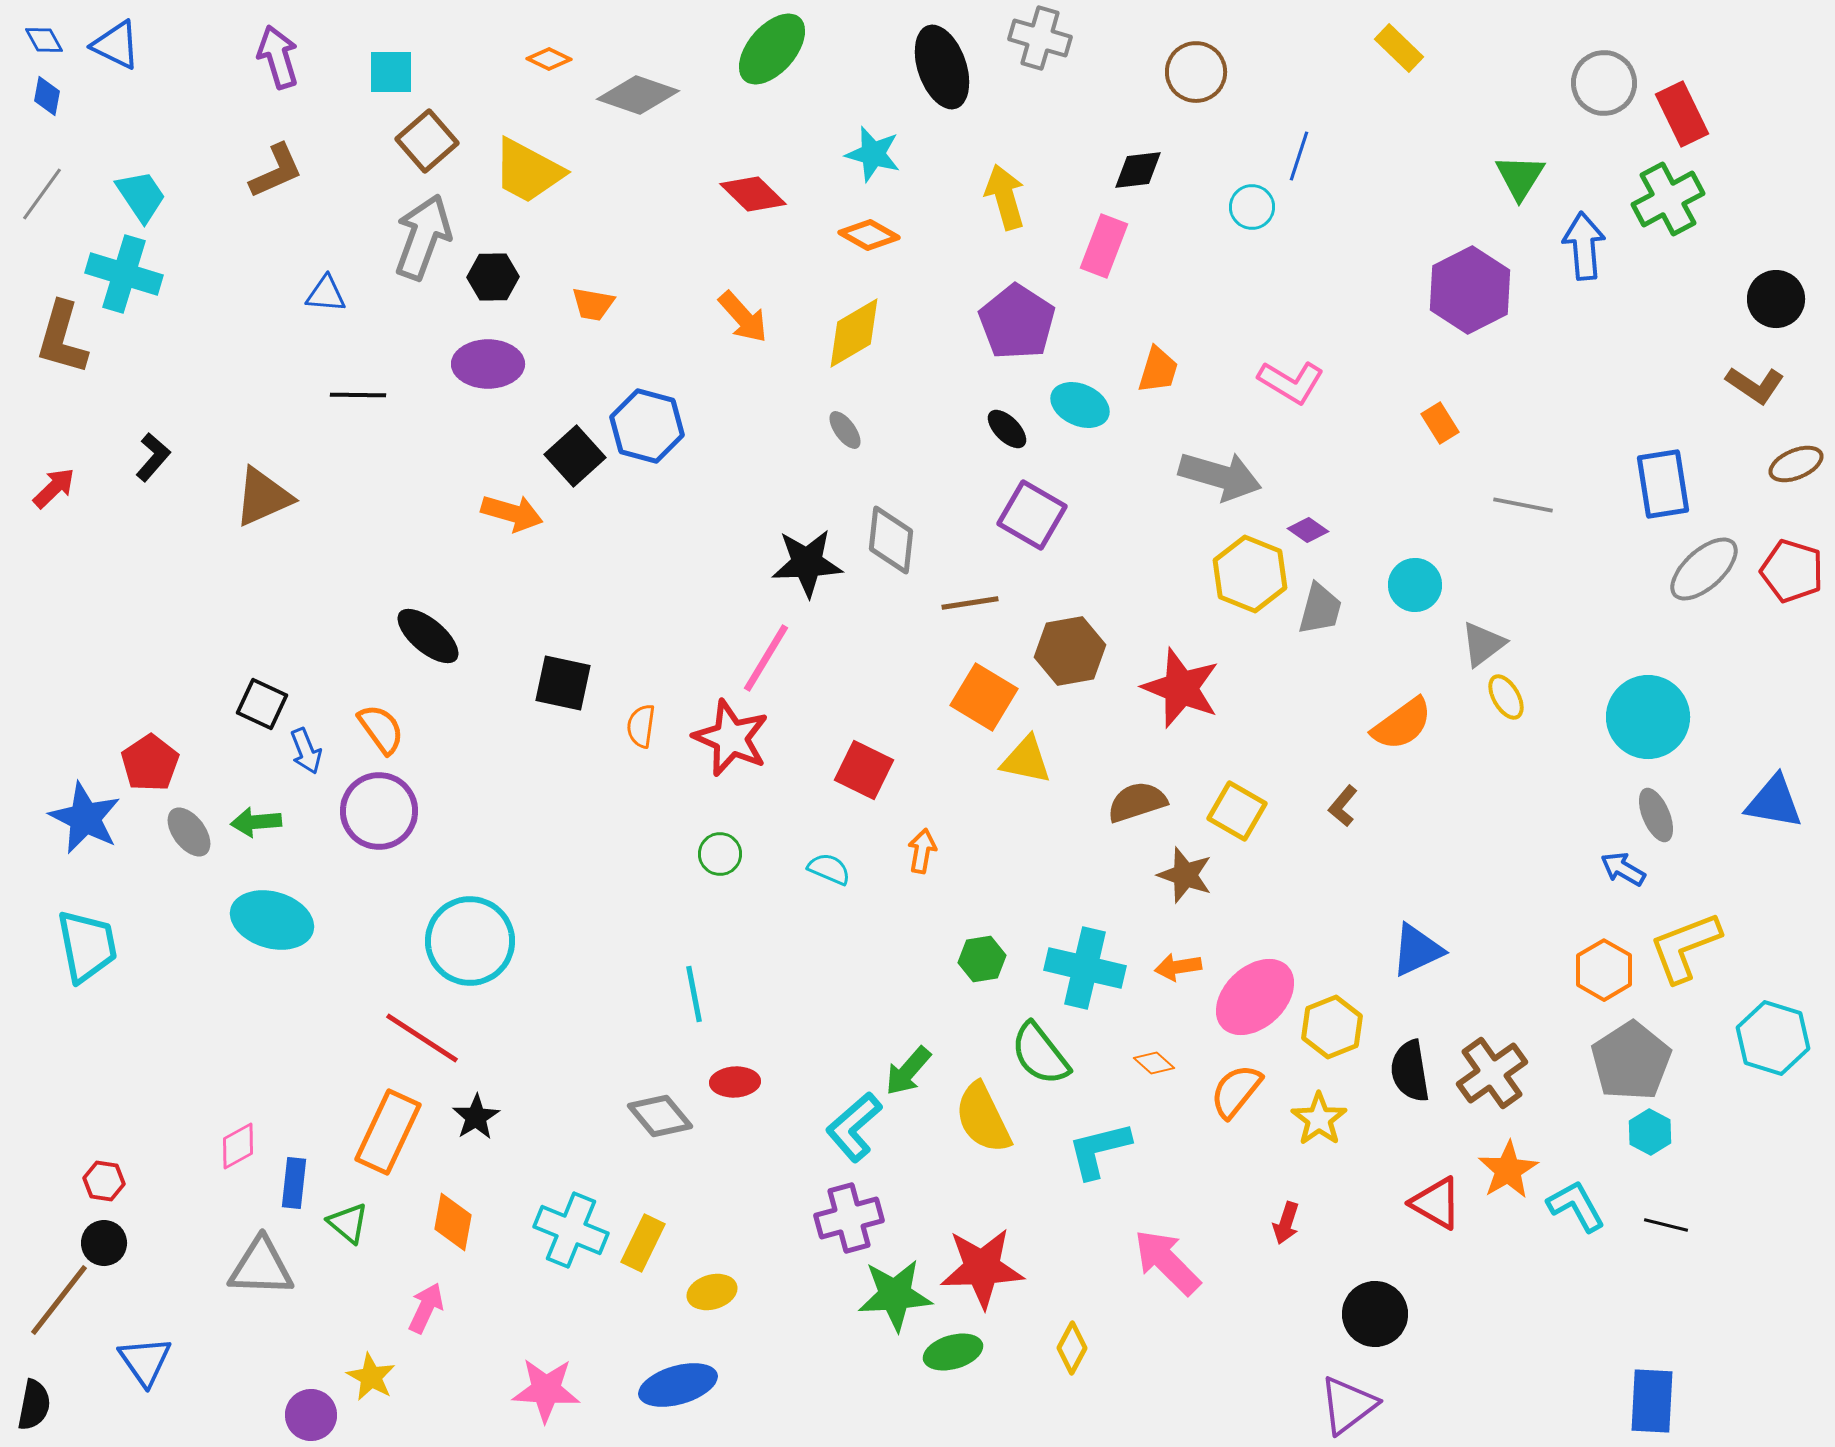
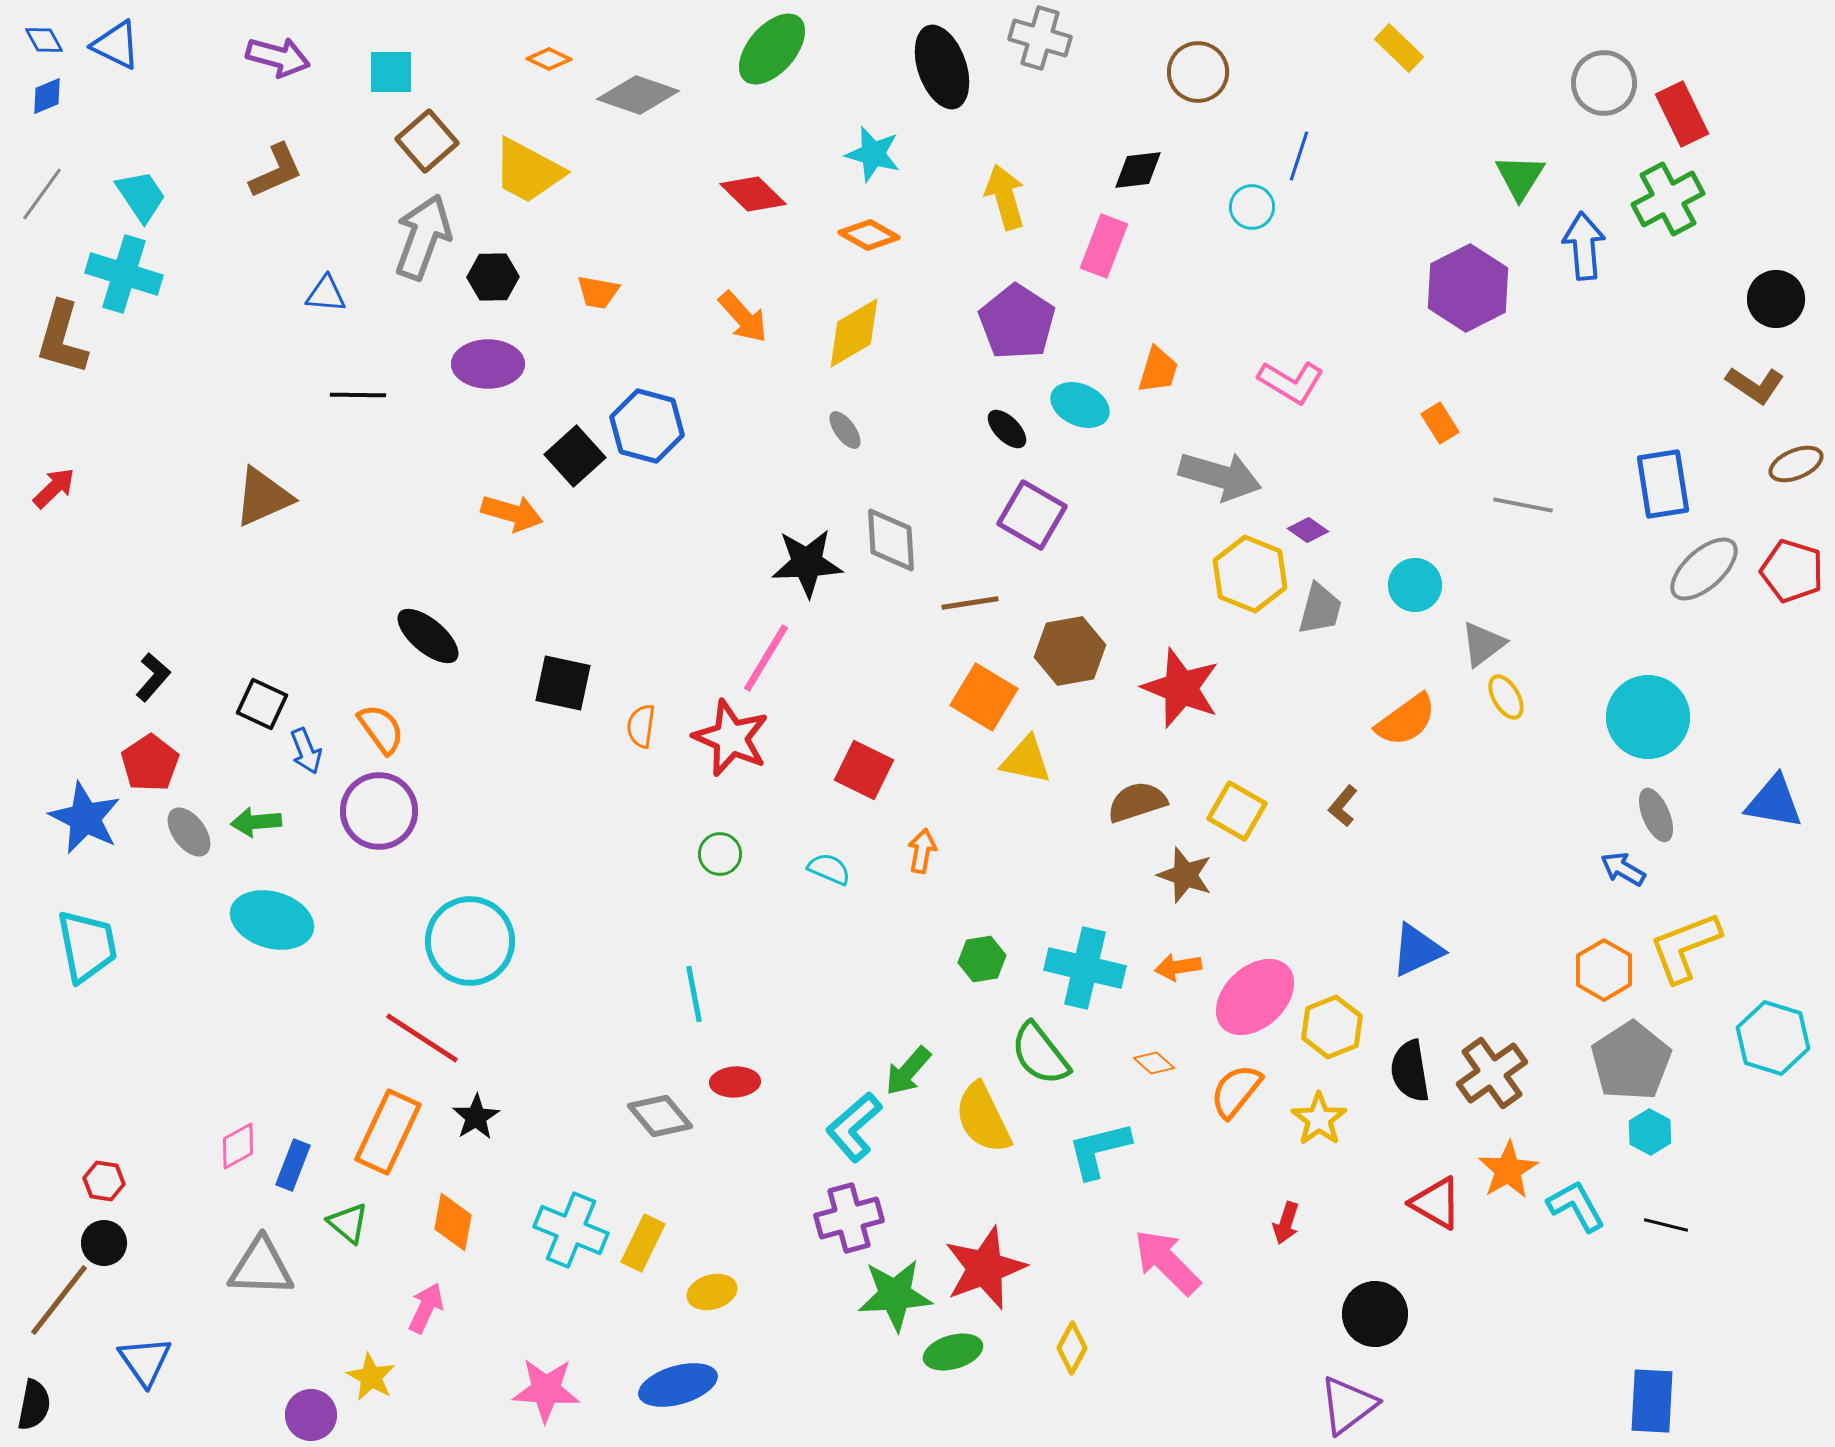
purple arrow at (278, 57): rotated 122 degrees clockwise
brown circle at (1196, 72): moved 2 px right
blue diamond at (47, 96): rotated 57 degrees clockwise
purple hexagon at (1470, 290): moved 2 px left, 2 px up
orange trapezoid at (593, 304): moved 5 px right, 12 px up
black L-shape at (153, 457): moved 220 px down
gray diamond at (891, 540): rotated 10 degrees counterclockwise
orange semicircle at (1402, 724): moved 4 px right, 4 px up
blue rectangle at (294, 1183): moved 1 px left, 18 px up; rotated 15 degrees clockwise
red star at (982, 1268): moved 3 px right; rotated 18 degrees counterclockwise
